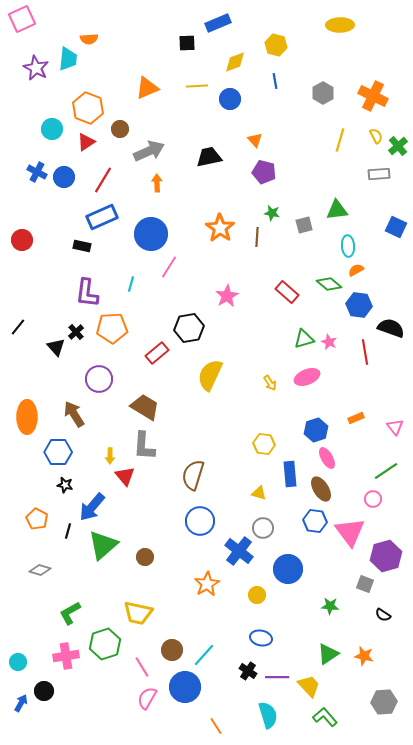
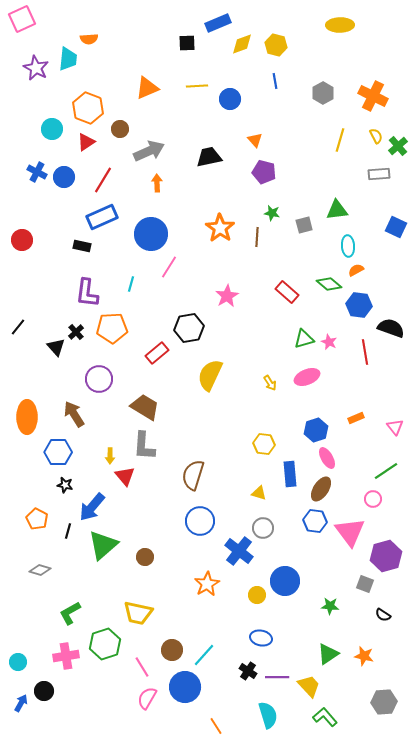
yellow diamond at (235, 62): moved 7 px right, 18 px up
brown ellipse at (321, 489): rotated 65 degrees clockwise
blue circle at (288, 569): moved 3 px left, 12 px down
